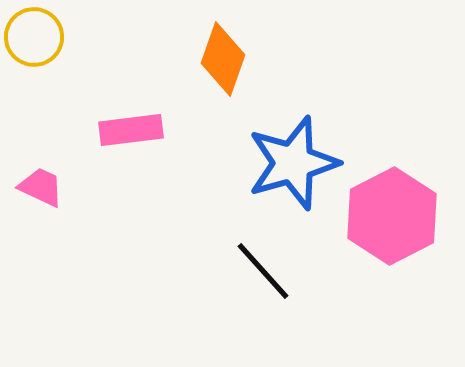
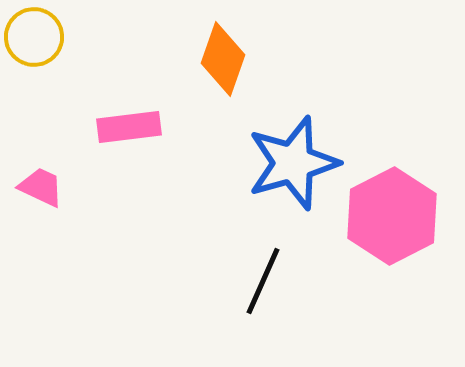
pink rectangle: moved 2 px left, 3 px up
black line: moved 10 px down; rotated 66 degrees clockwise
